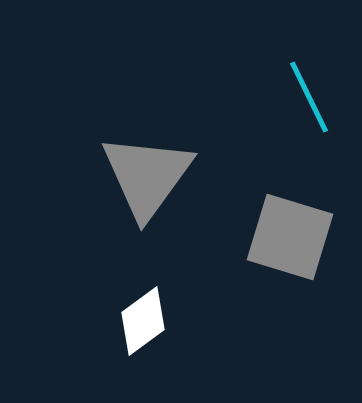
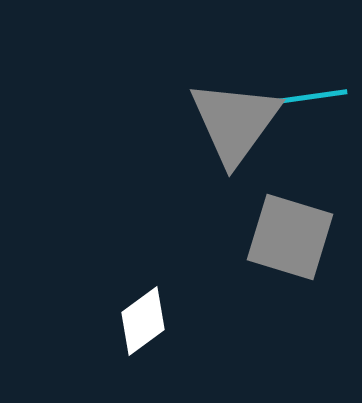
cyan line: rotated 72 degrees counterclockwise
gray triangle: moved 88 px right, 54 px up
